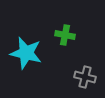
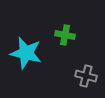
gray cross: moved 1 px right, 1 px up
